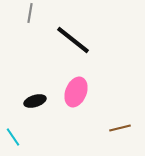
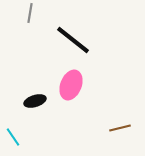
pink ellipse: moved 5 px left, 7 px up
